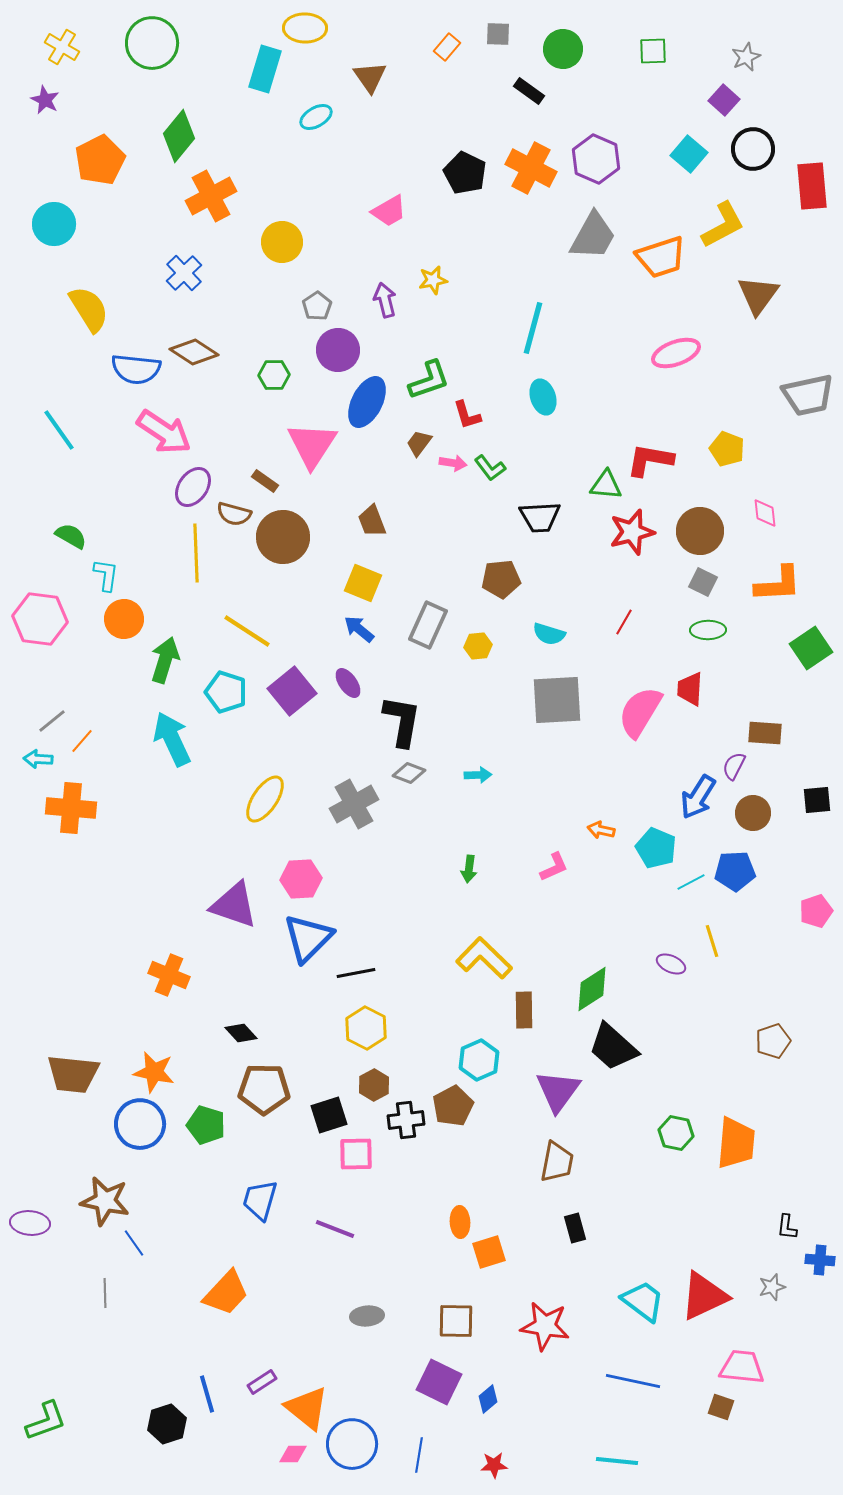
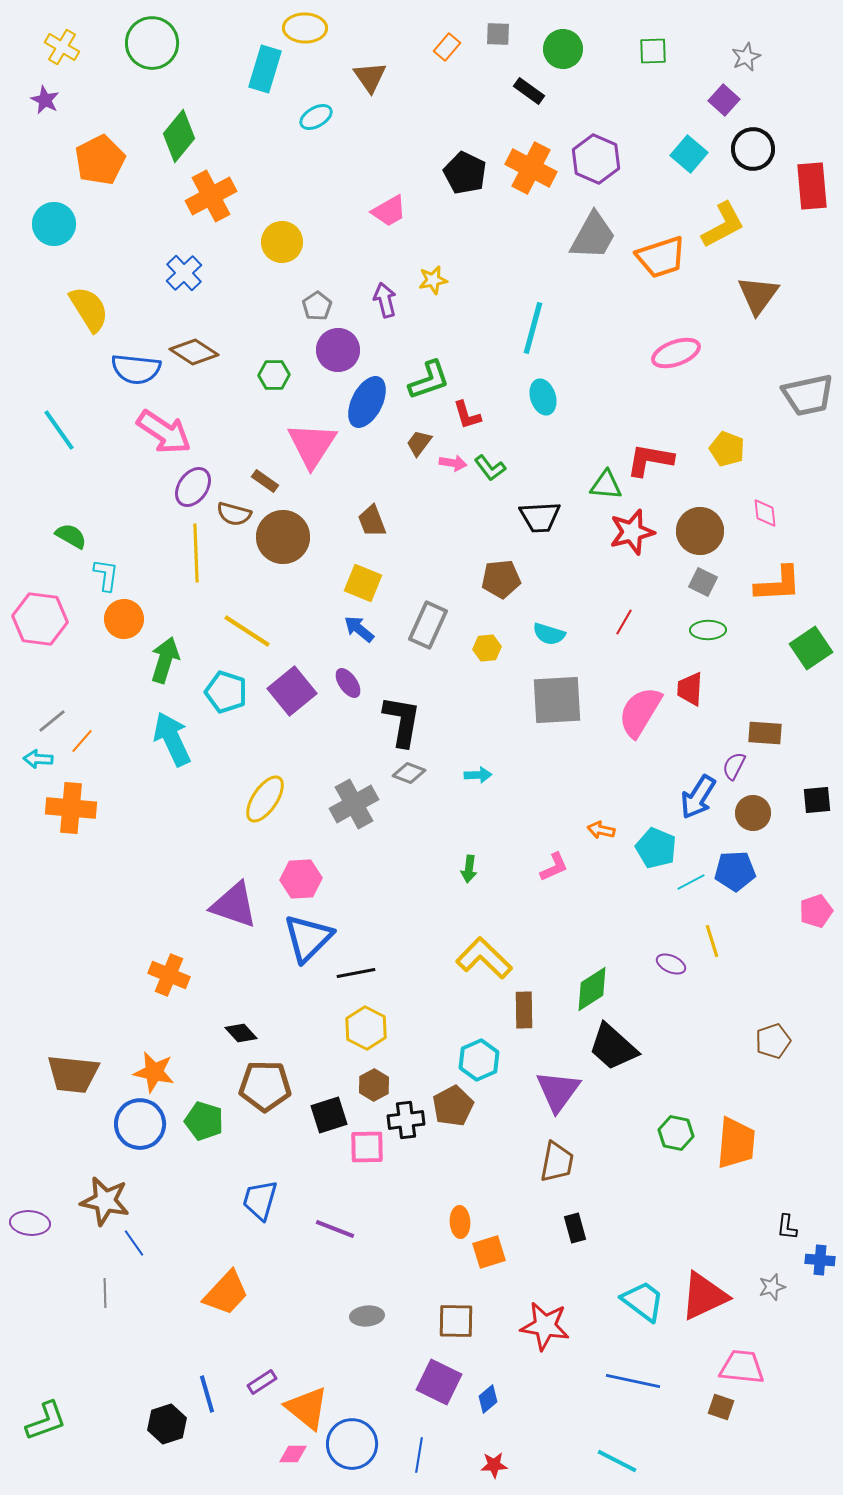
yellow hexagon at (478, 646): moved 9 px right, 2 px down
brown pentagon at (264, 1089): moved 1 px right, 3 px up
green pentagon at (206, 1125): moved 2 px left, 4 px up
pink square at (356, 1154): moved 11 px right, 7 px up
cyan line at (617, 1461): rotated 21 degrees clockwise
